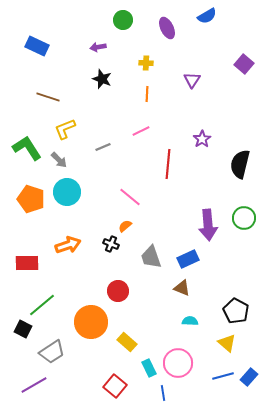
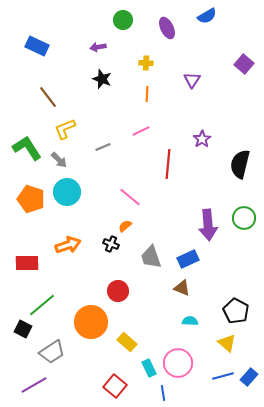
brown line at (48, 97): rotated 35 degrees clockwise
